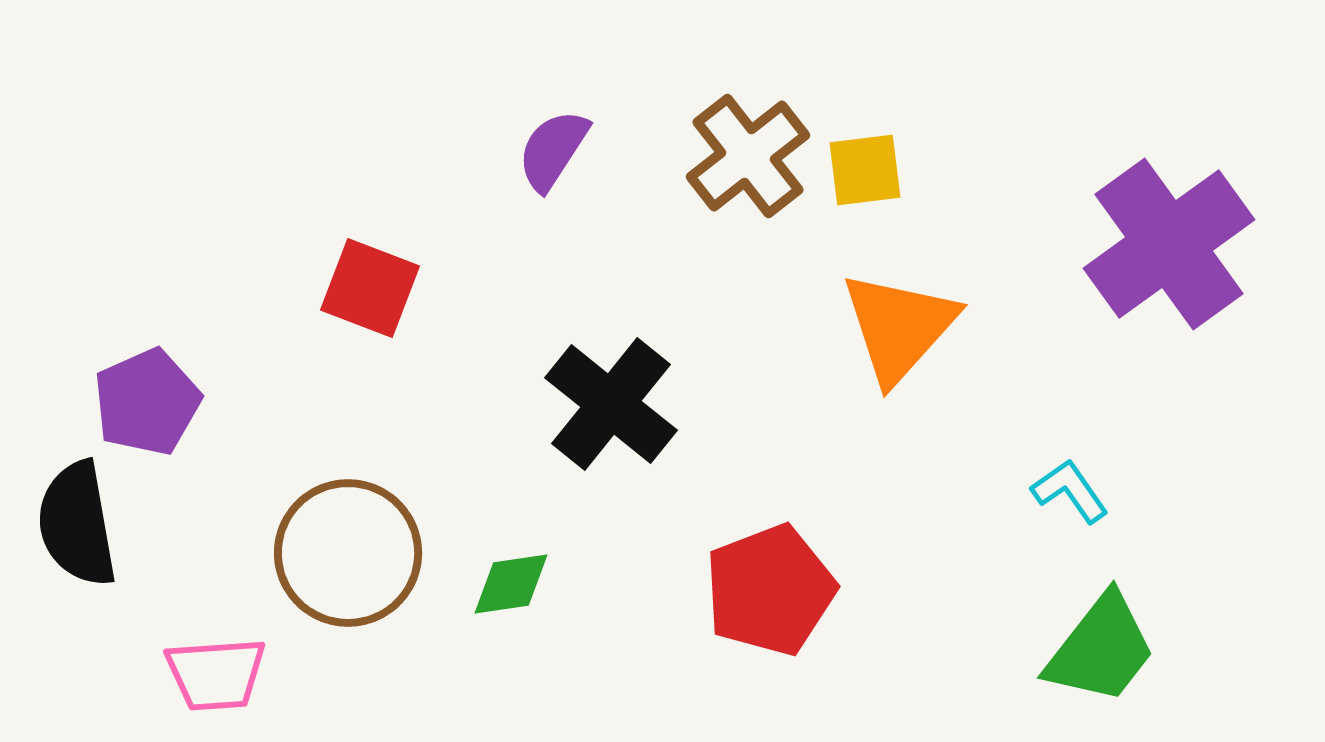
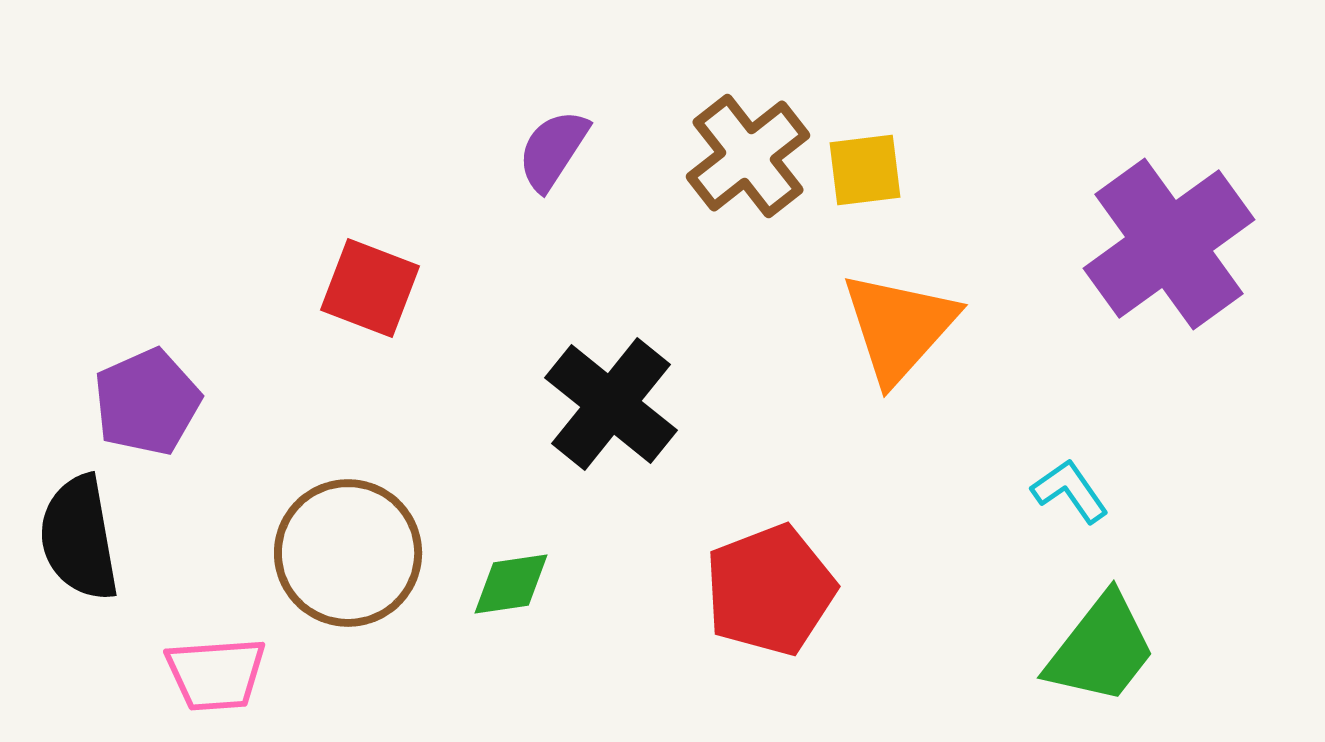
black semicircle: moved 2 px right, 14 px down
